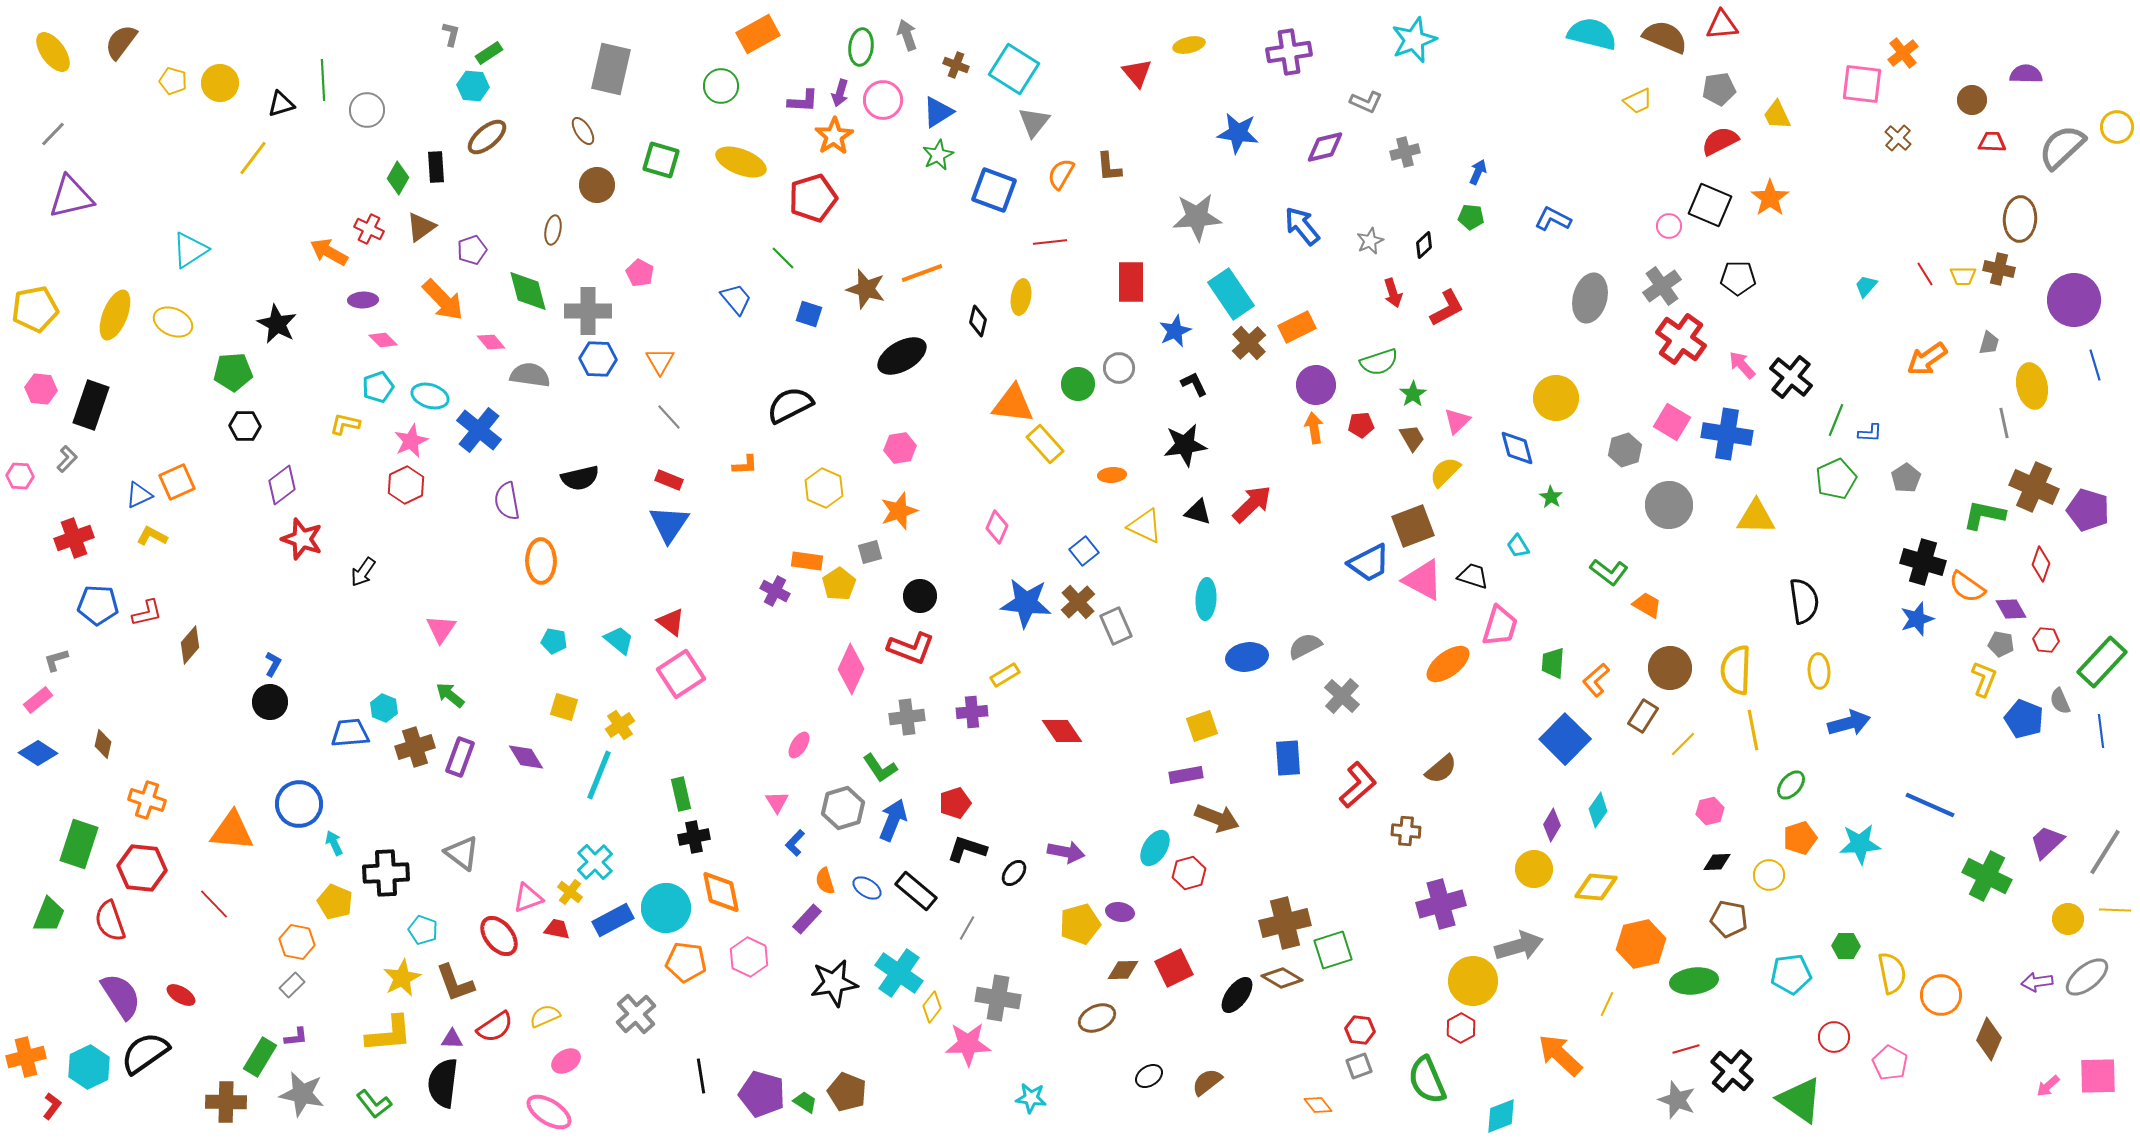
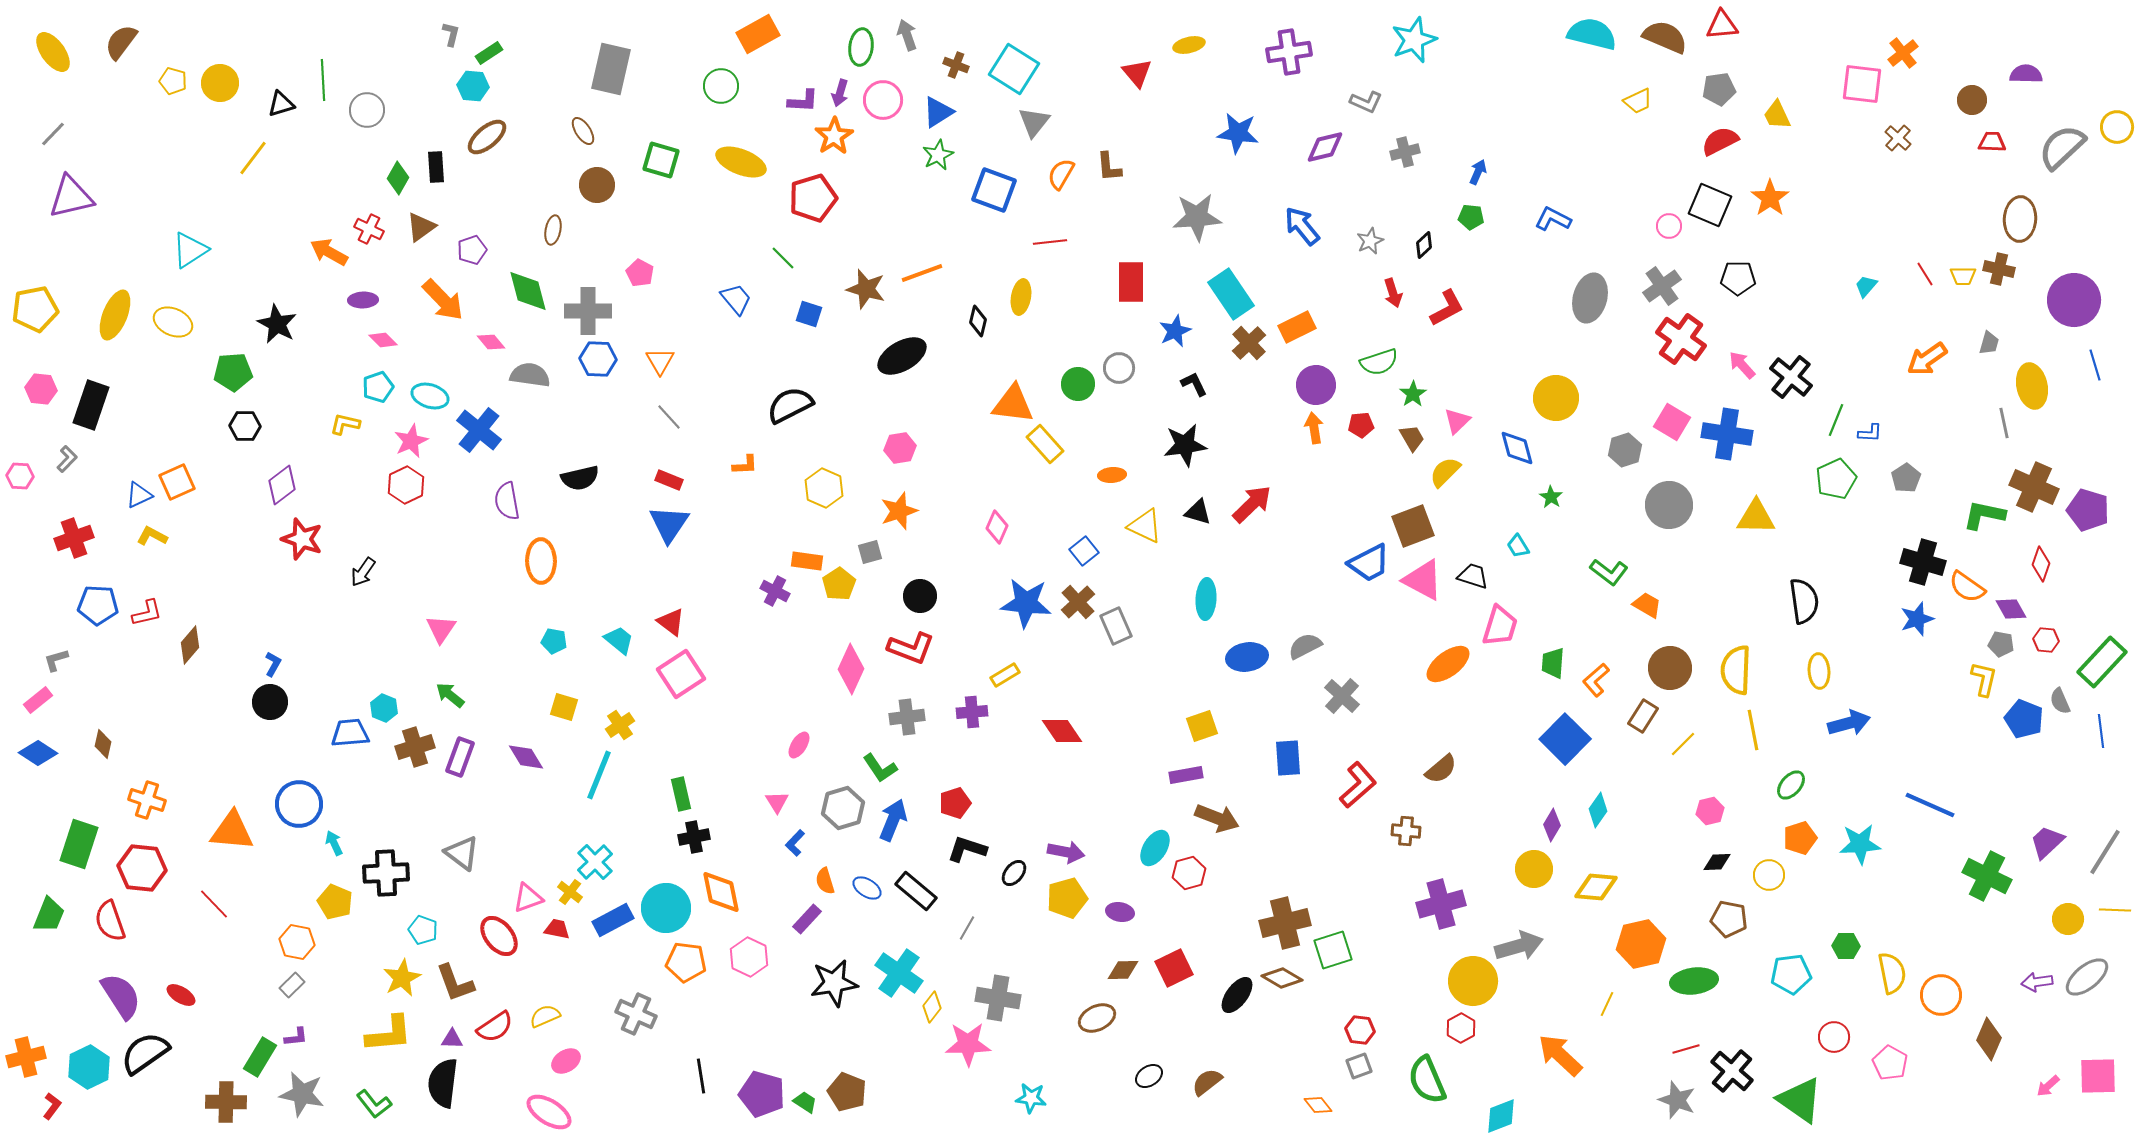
yellow L-shape at (1984, 679): rotated 9 degrees counterclockwise
yellow pentagon at (1080, 924): moved 13 px left, 26 px up
gray cross at (636, 1014): rotated 24 degrees counterclockwise
